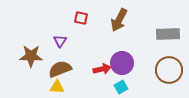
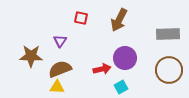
purple circle: moved 3 px right, 5 px up
